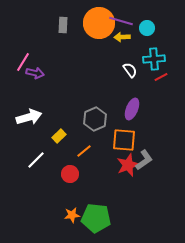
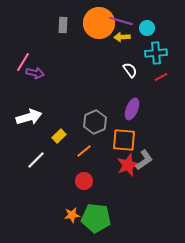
cyan cross: moved 2 px right, 6 px up
gray hexagon: moved 3 px down
red circle: moved 14 px right, 7 px down
